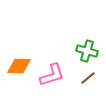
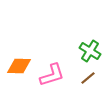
green cross: moved 3 px right; rotated 15 degrees clockwise
